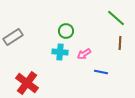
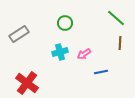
green circle: moved 1 px left, 8 px up
gray rectangle: moved 6 px right, 3 px up
cyan cross: rotated 21 degrees counterclockwise
blue line: rotated 24 degrees counterclockwise
